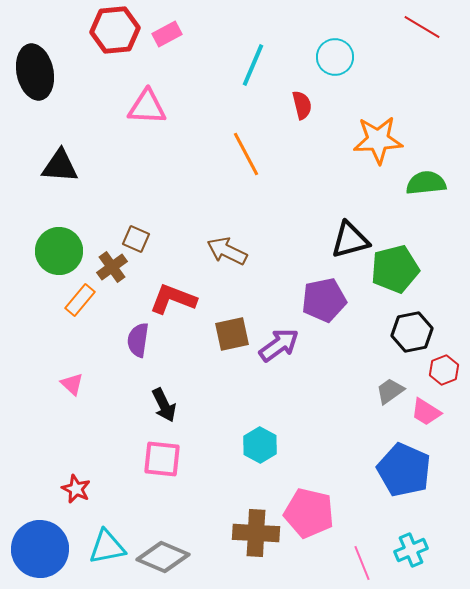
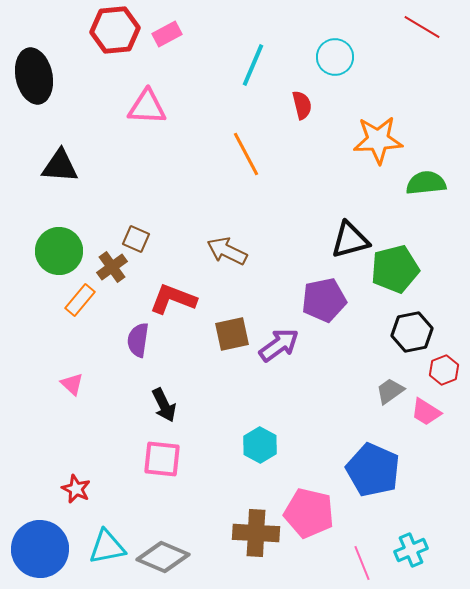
black ellipse at (35, 72): moved 1 px left, 4 px down
blue pentagon at (404, 470): moved 31 px left
